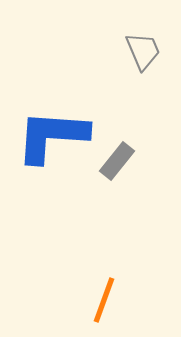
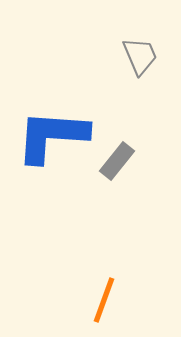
gray trapezoid: moved 3 px left, 5 px down
